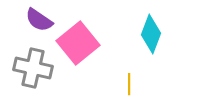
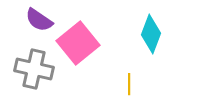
gray cross: moved 1 px right, 1 px down
